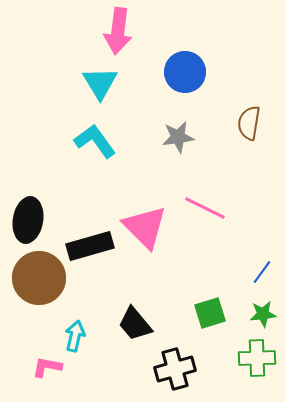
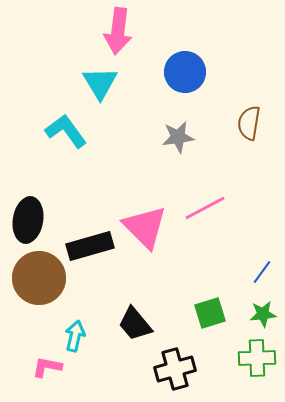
cyan L-shape: moved 29 px left, 10 px up
pink line: rotated 54 degrees counterclockwise
